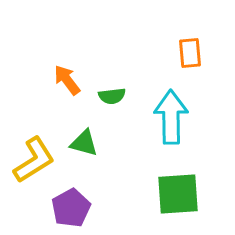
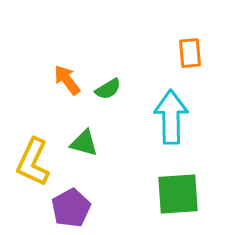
green semicircle: moved 4 px left, 7 px up; rotated 24 degrees counterclockwise
yellow L-shape: moved 1 px left, 2 px down; rotated 147 degrees clockwise
